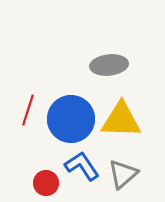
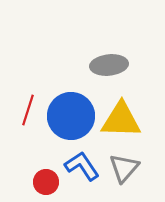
blue circle: moved 3 px up
gray triangle: moved 1 px right, 6 px up; rotated 8 degrees counterclockwise
red circle: moved 1 px up
